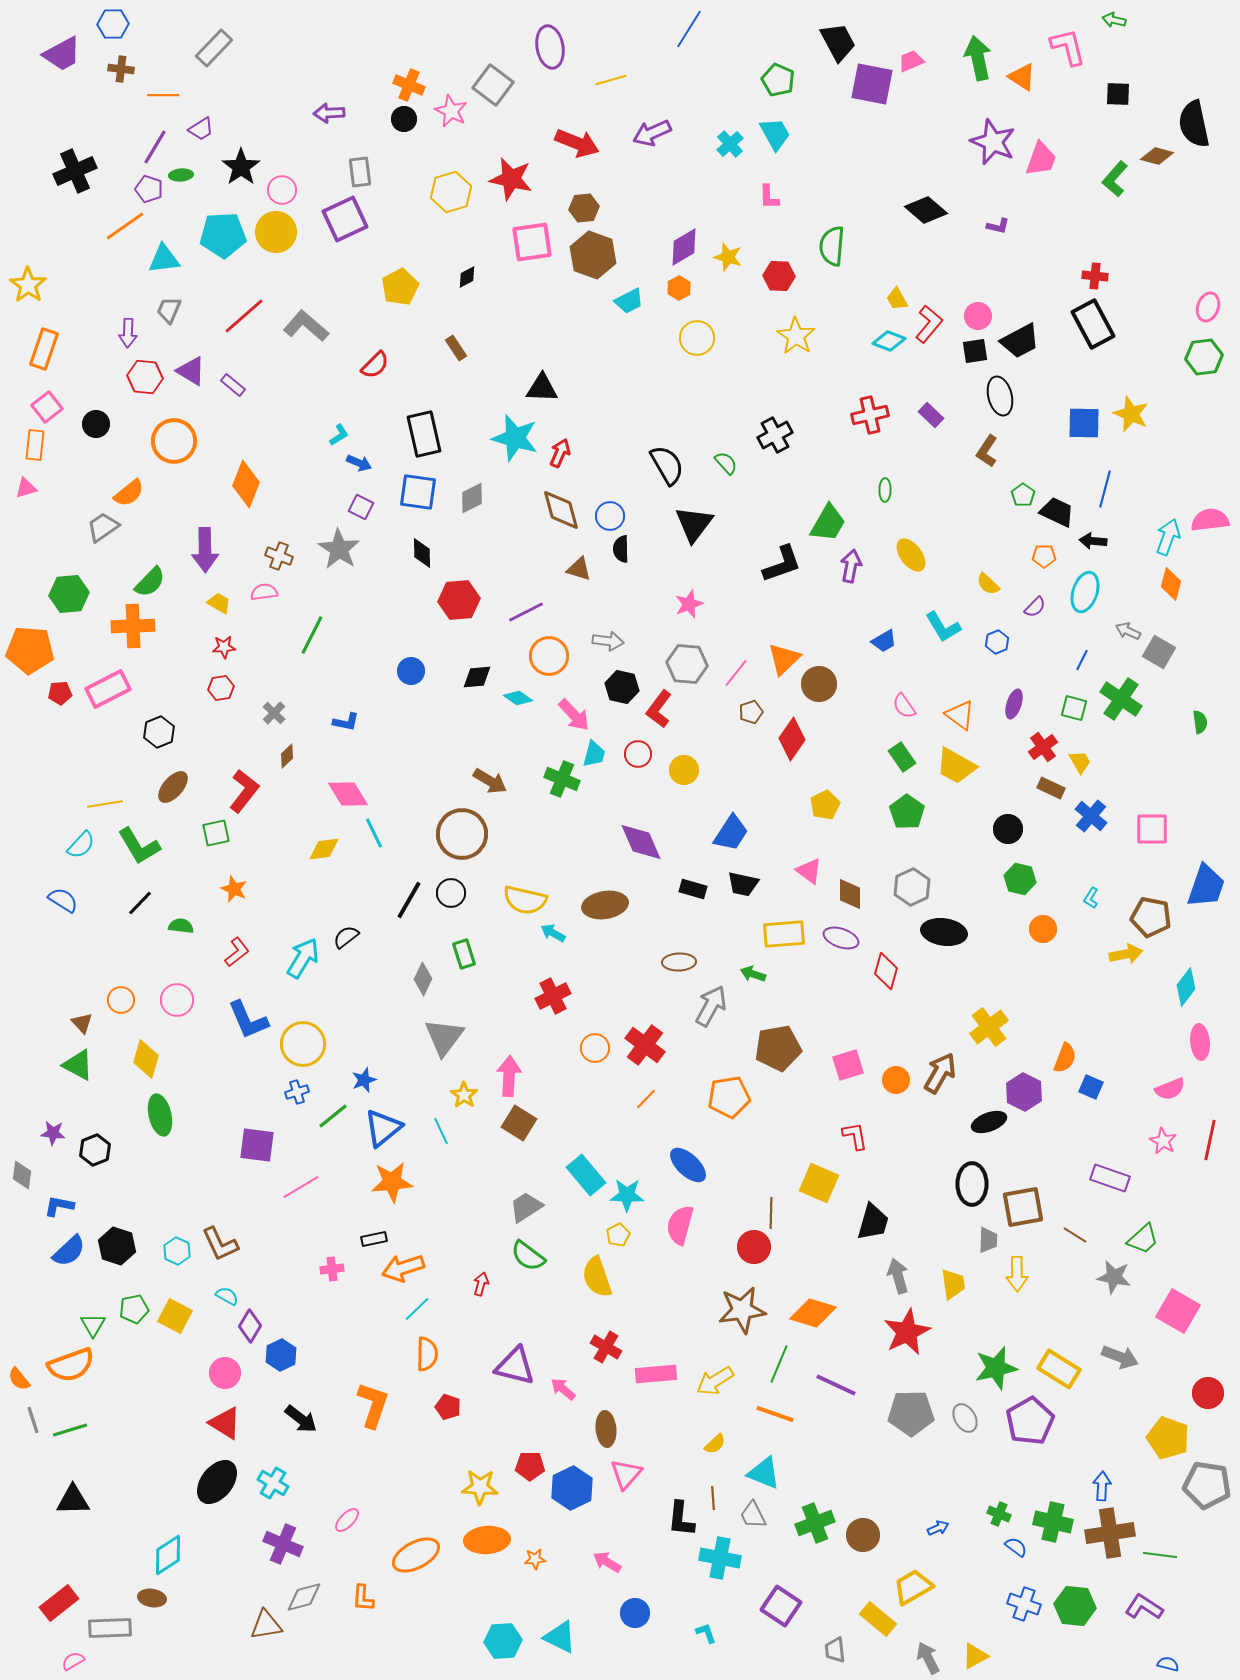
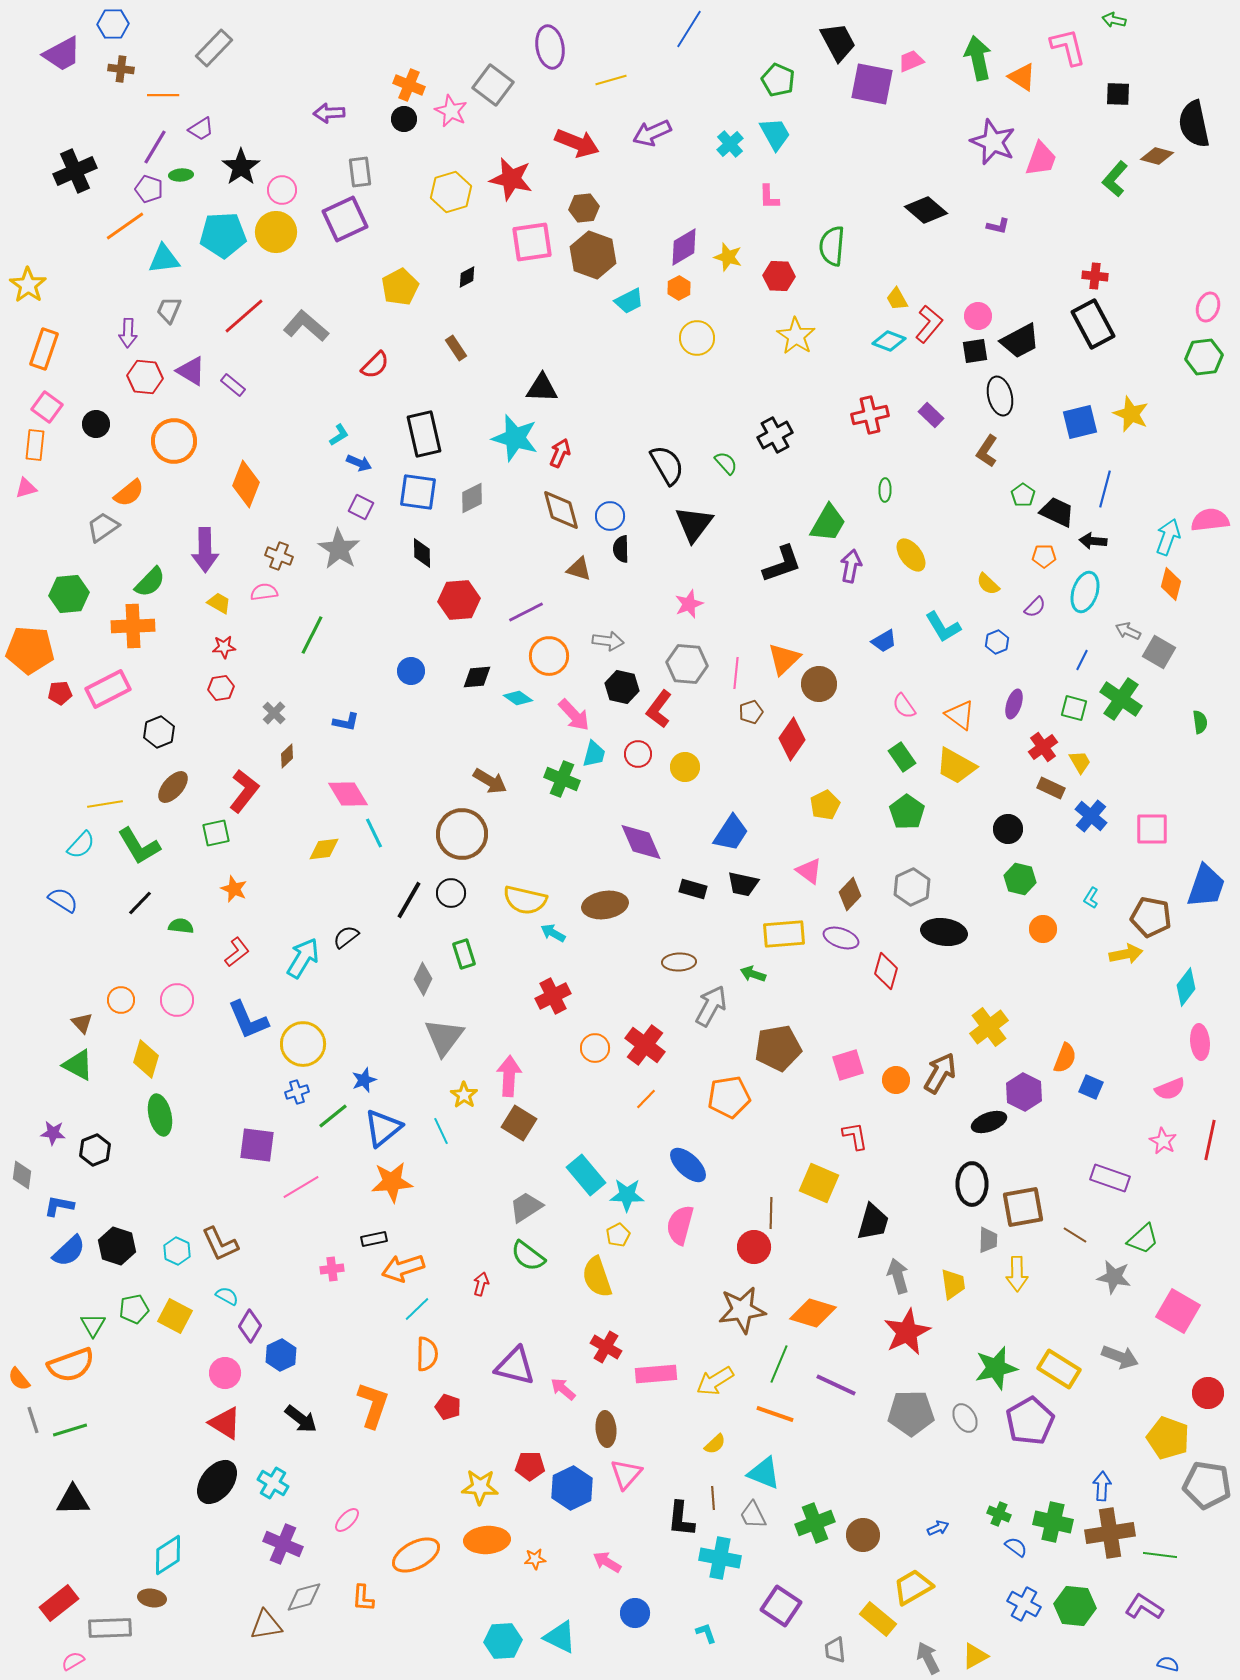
pink square at (47, 407): rotated 16 degrees counterclockwise
blue square at (1084, 423): moved 4 px left, 1 px up; rotated 15 degrees counterclockwise
pink line at (736, 673): rotated 32 degrees counterclockwise
yellow circle at (684, 770): moved 1 px right, 3 px up
brown diamond at (850, 894): rotated 44 degrees clockwise
blue cross at (1024, 1604): rotated 8 degrees clockwise
